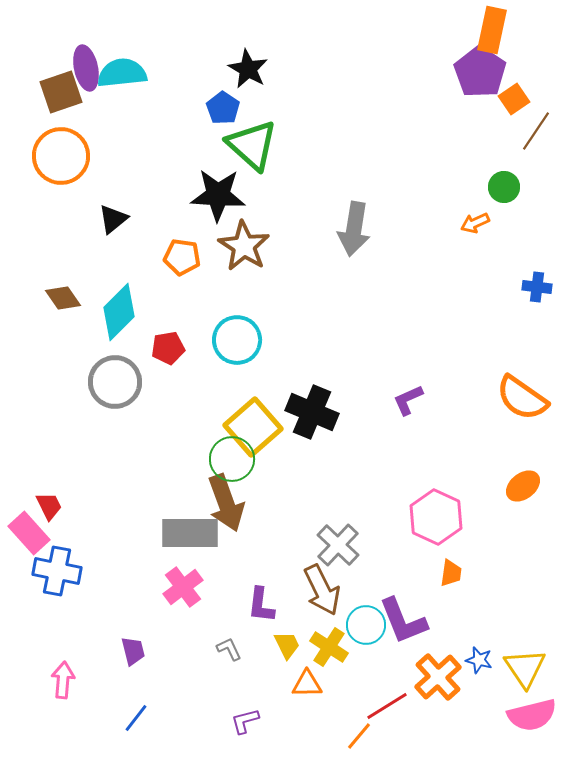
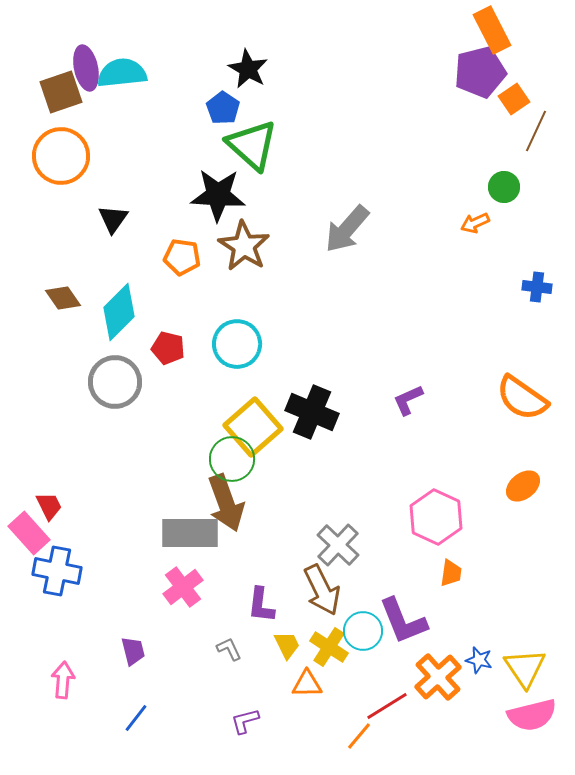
orange rectangle at (492, 30): rotated 39 degrees counterclockwise
purple pentagon at (480, 72): rotated 24 degrees clockwise
brown line at (536, 131): rotated 9 degrees counterclockwise
black triangle at (113, 219): rotated 16 degrees counterclockwise
gray arrow at (354, 229): moved 7 px left; rotated 32 degrees clockwise
cyan circle at (237, 340): moved 4 px down
red pentagon at (168, 348): rotated 24 degrees clockwise
cyan circle at (366, 625): moved 3 px left, 6 px down
